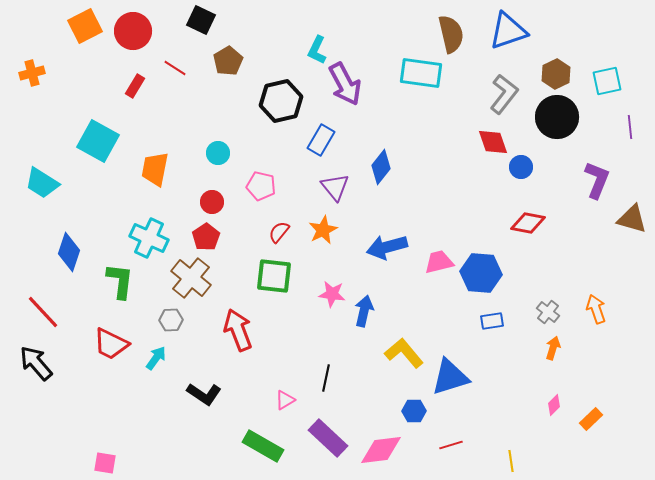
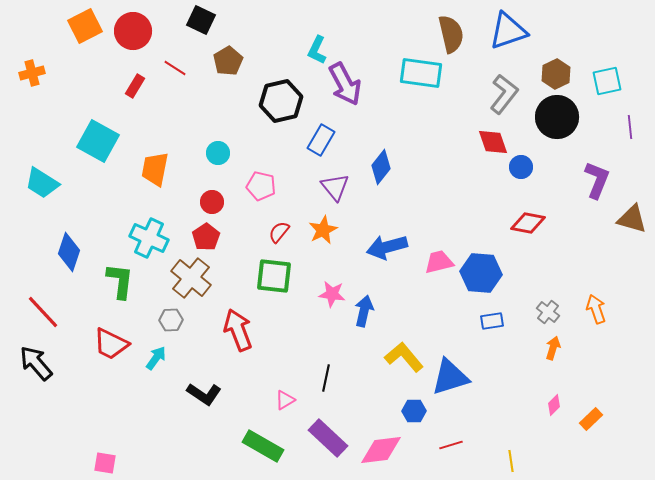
yellow L-shape at (404, 353): moved 4 px down
